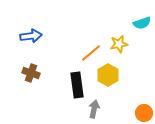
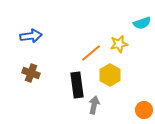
yellow hexagon: moved 2 px right
gray arrow: moved 4 px up
orange circle: moved 3 px up
